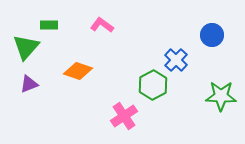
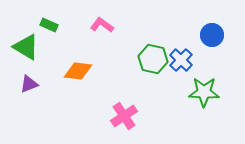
green rectangle: rotated 24 degrees clockwise
green triangle: rotated 40 degrees counterclockwise
blue cross: moved 5 px right
orange diamond: rotated 12 degrees counterclockwise
green hexagon: moved 26 px up; rotated 20 degrees counterclockwise
green star: moved 17 px left, 4 px up
